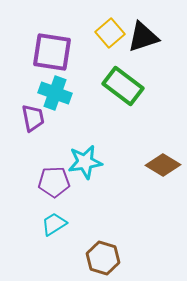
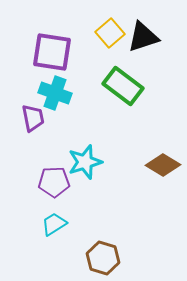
cyan star: rotated 8 degrees counterclockwise
